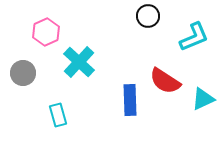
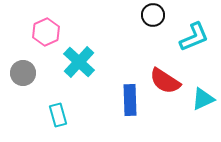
black circle: moved 5 px right, 1 px up
